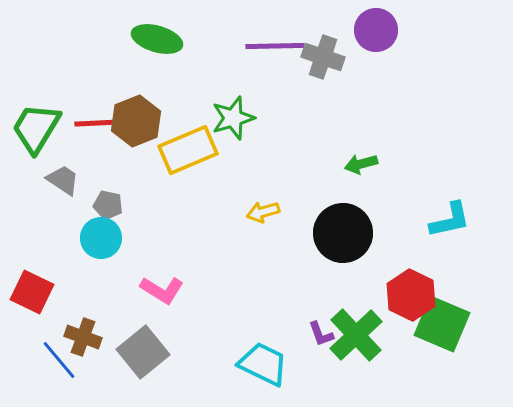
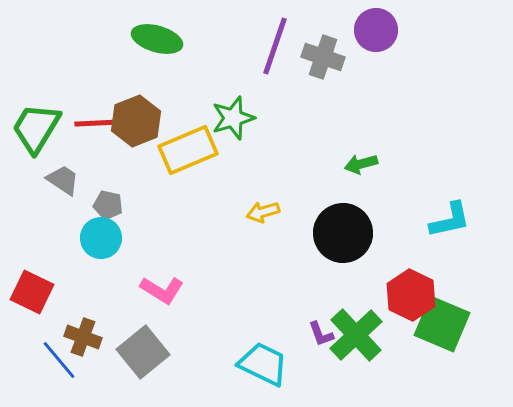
purple line: rotated 70 degrees counterclockwise
